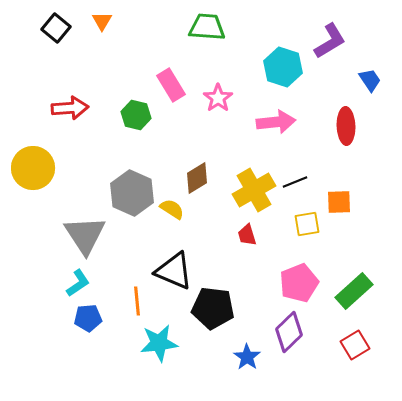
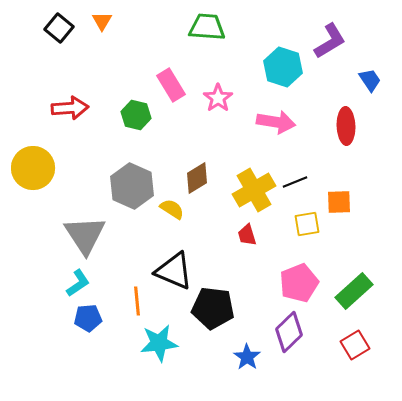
black square: moved 3 px right
pink arrow: rotated 15 degrees clockwise
gray hexagon: moved 7 px up
